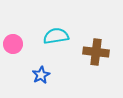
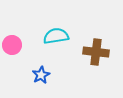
pink circle: moved 1 px left, 1 px down
